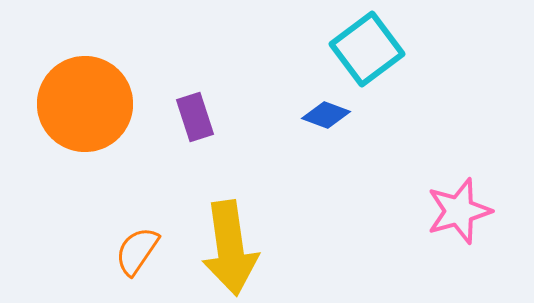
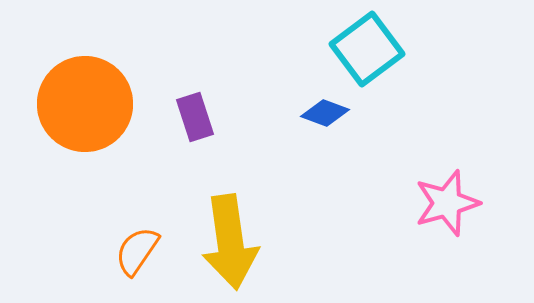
blue diamond: moved 1 px left, 2 px up
pink star: moved 12 px left, 8 px up
yellow arrow: moved 6 px up
